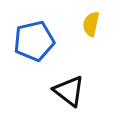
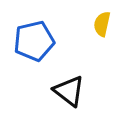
yellow semicircle: moved 11 px right
